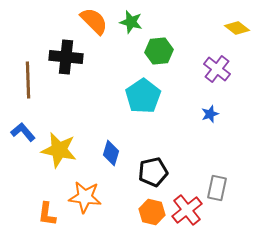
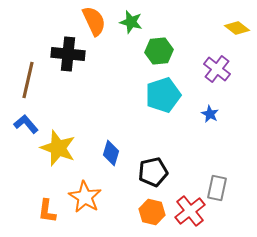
orange semicircle: rotated 20 degrees clockwise
black cross: moved 2 px right, 3 px up
brown line: rotated 15 degrees clockwise
cyan pentagon: moved 20 px right, 1 px up; rotated 16 degrees clockwise
blue star: rotated 24 degrees counterclockwise
blue L-shape: moved 3 px right, 8 px up
yellow star: moved 1 px left, 2 px up; rotated 9 degrees clockwise
orange star: rotated 24 degrees clockwise
red cross: moved 3 px right, 1 px down
orange L-shape: moved 3 px up
